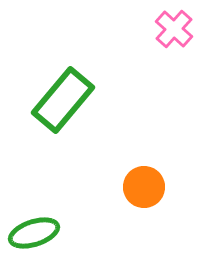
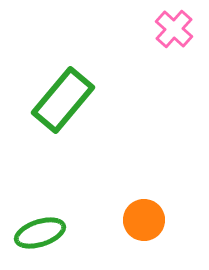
orange circle: moved 33 px down
green ellipse: moved 6 px right
